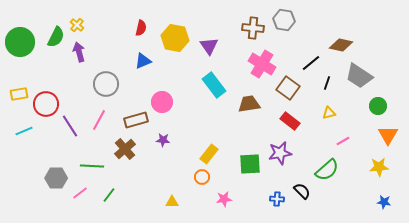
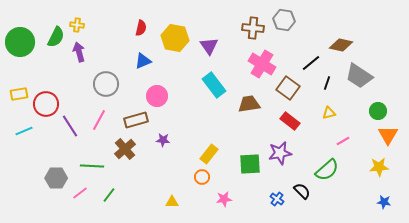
yellow cross at (77, 25): rotated 32 degrees counterclockwise
pink circle at (162, 102): moved 5 px left, 6 px up
green circle at (378, 106): moved 5 px down
blue cross at (277, 199): rotated 32 degrees clockwise
